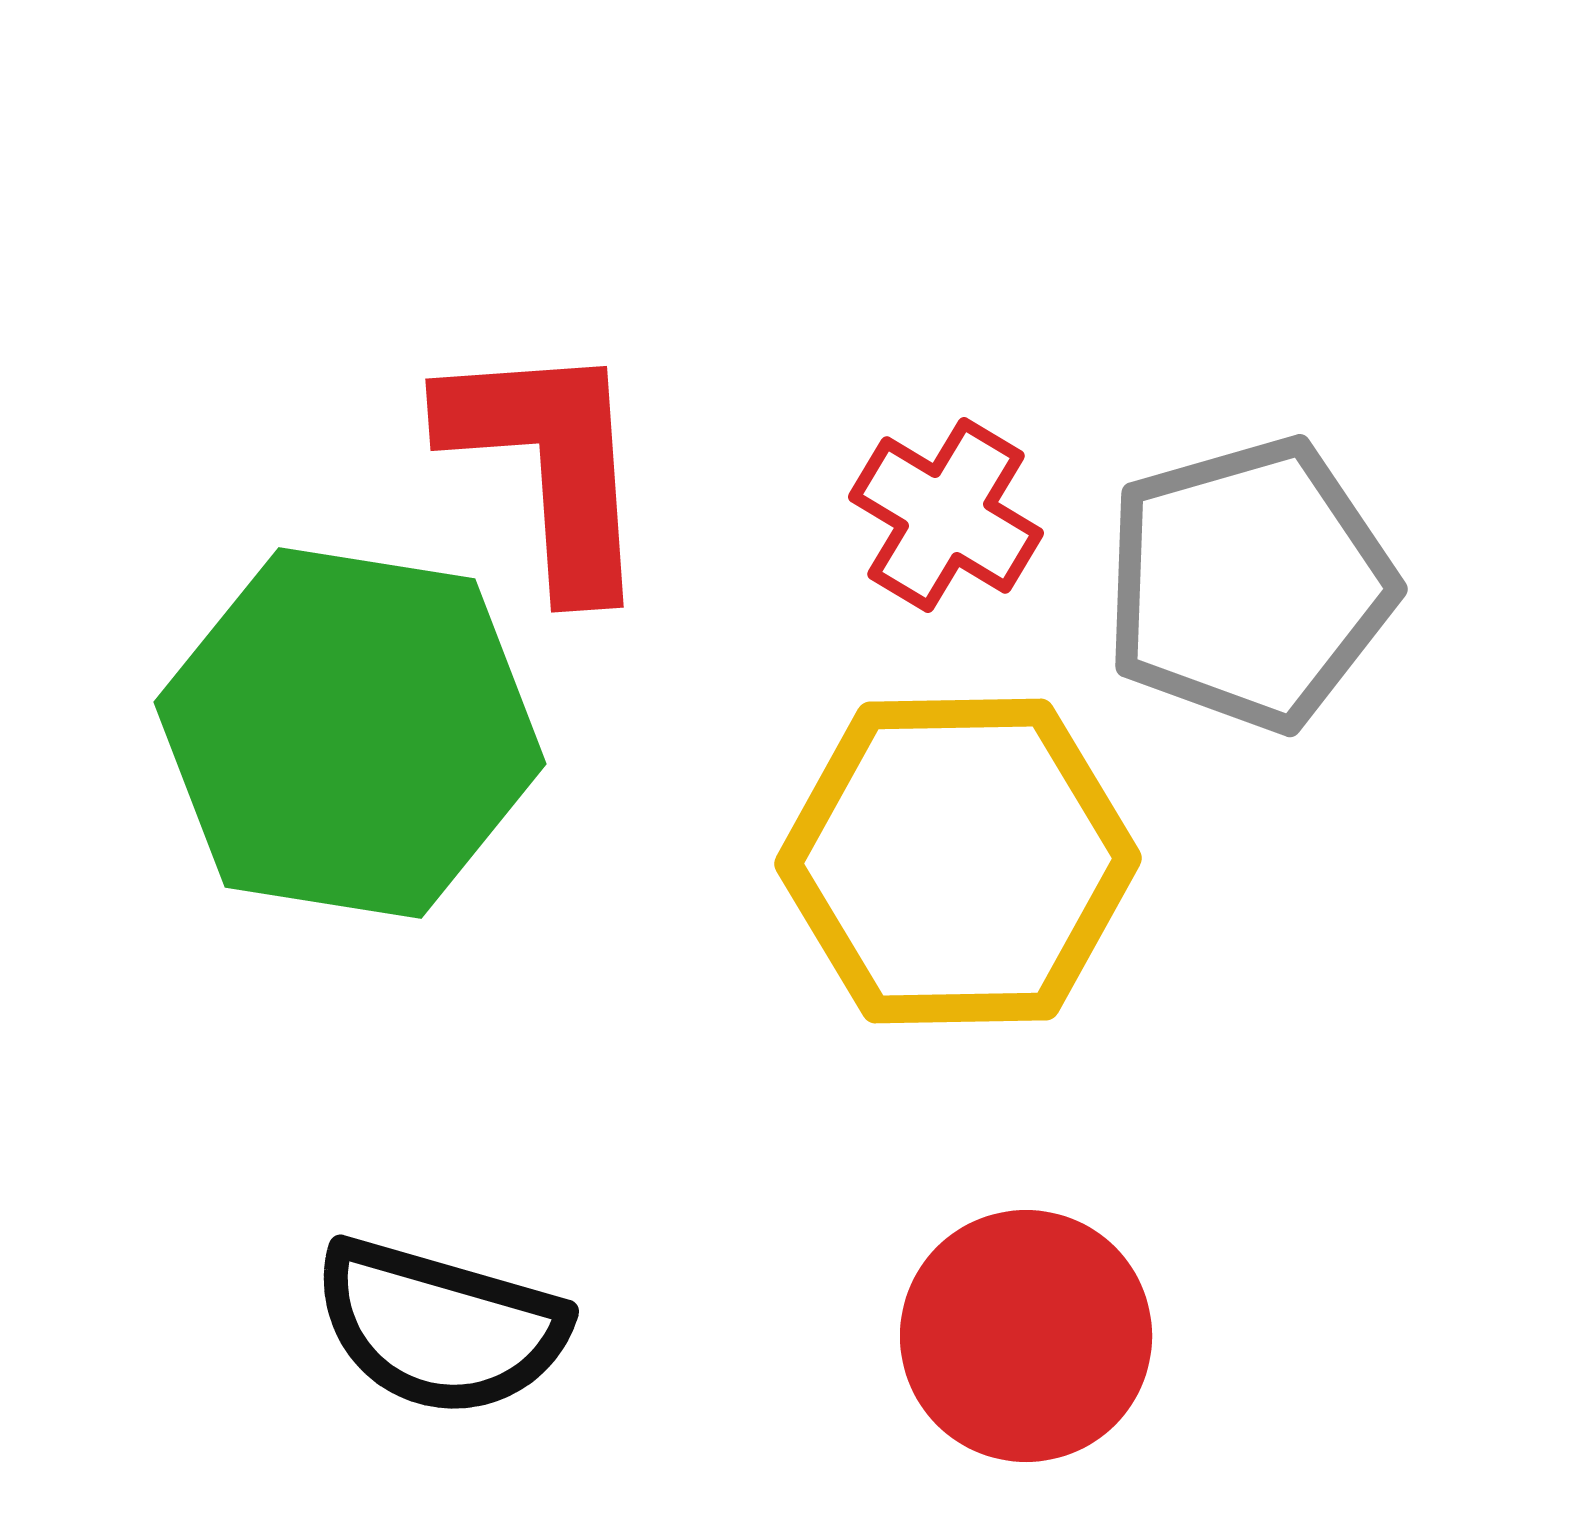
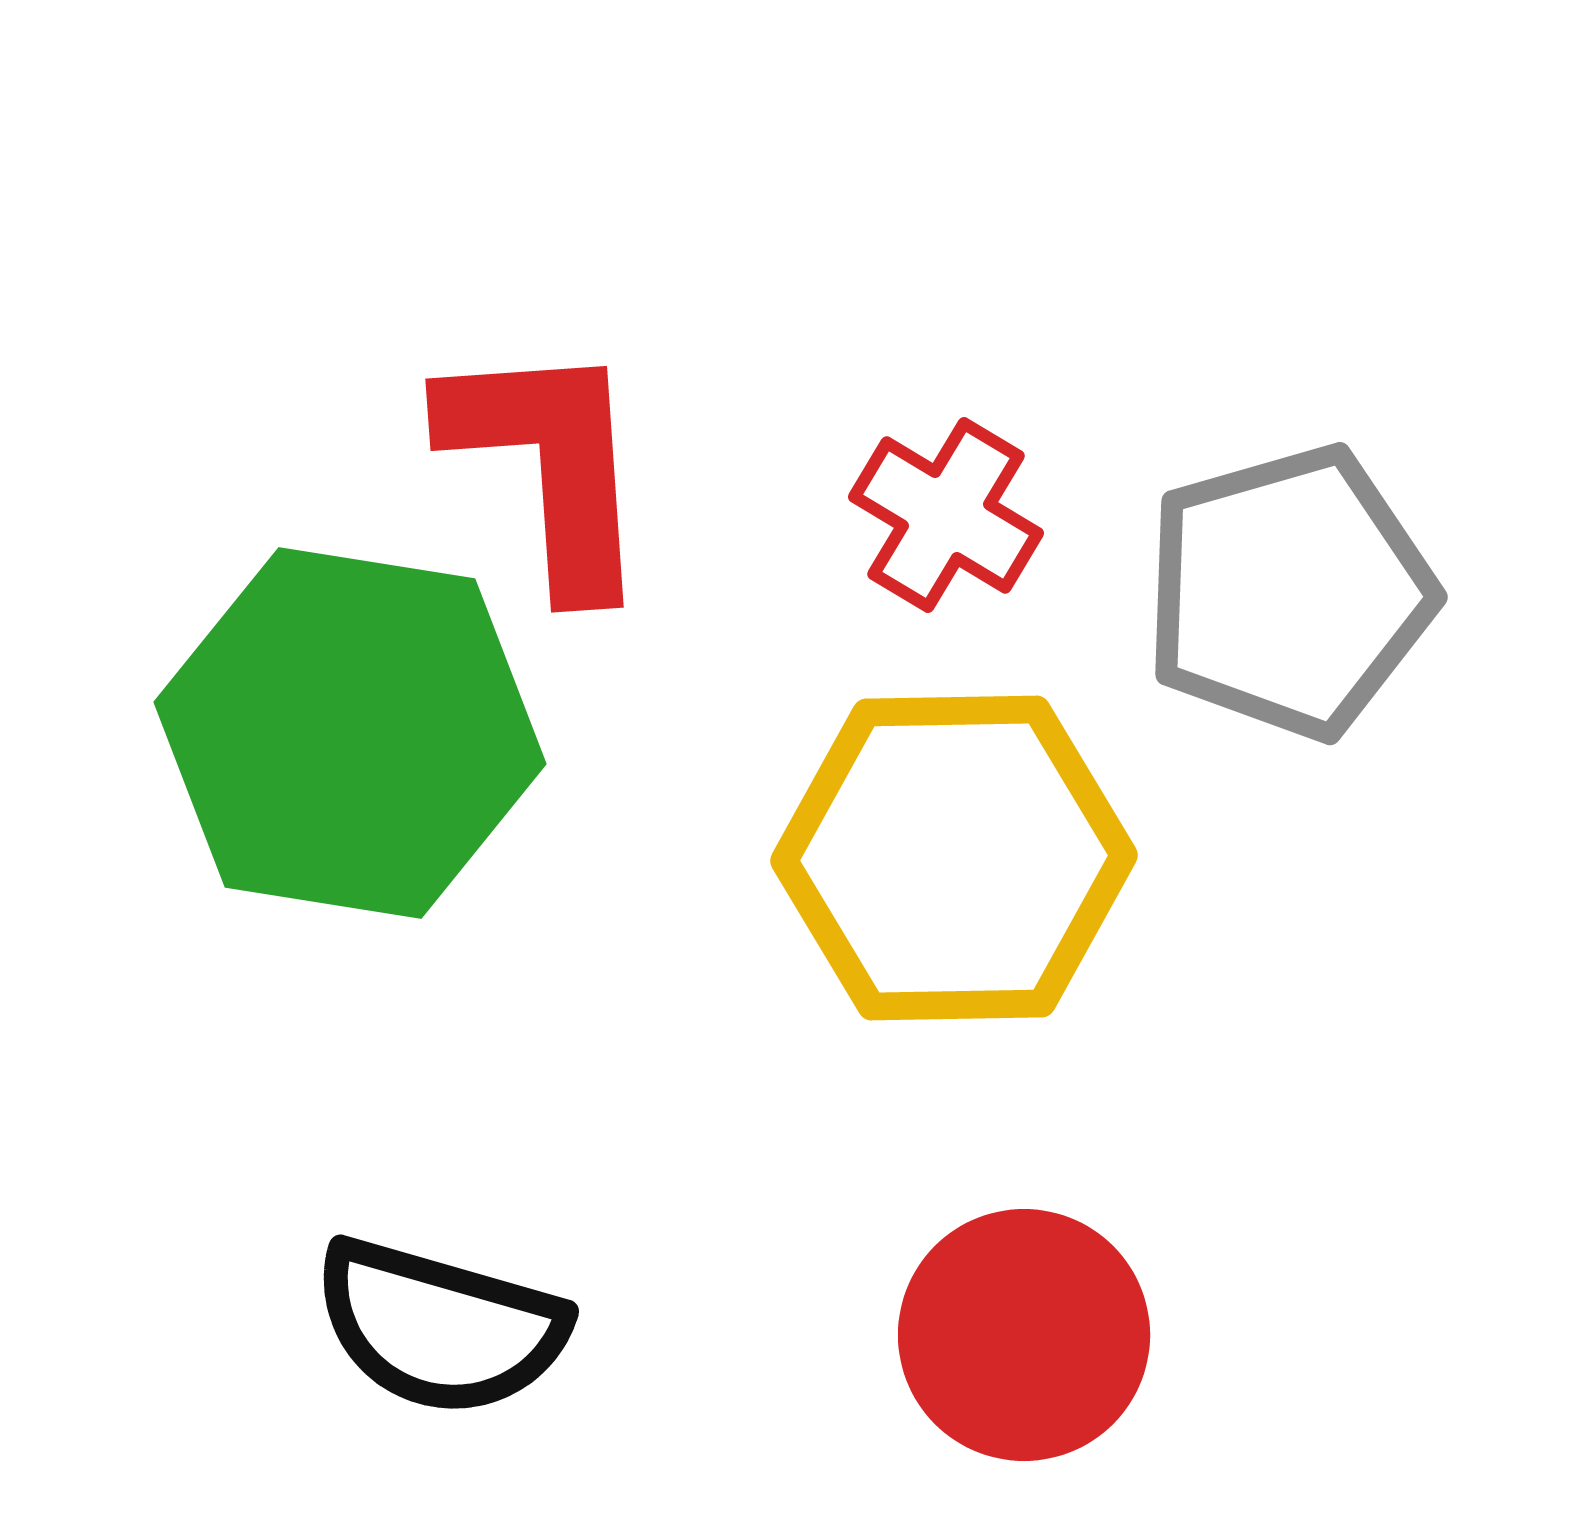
gray pentagon: moved 40 px right, 8 px down
yellow hexagon: moved 4 px left, 3 px up
red circle: moved 2 px left, 1 px up
